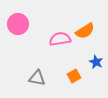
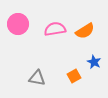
pink semicircle: moved 5 px left, 10 px up
blue star: moved 2 px left
